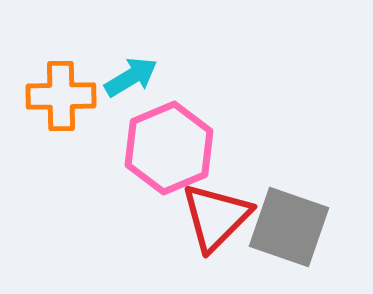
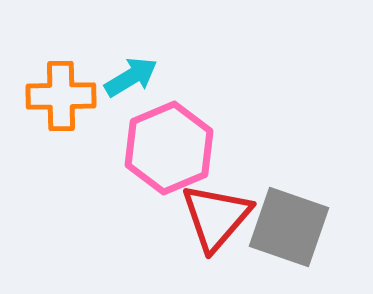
red triangle: rotated 4 degrees counterclockwise
